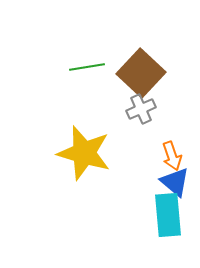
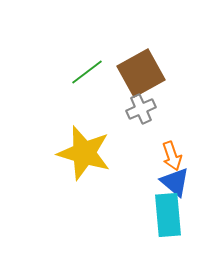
green line: moved 5 px down; rotated 28 degrees counterclockwise
brown square: rotated 18 degrees clockwise
